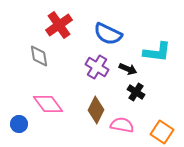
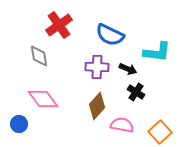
blue semicircle: moved 2 px right, 1 px down
purple cross: rotated 30 degrees counterclockwise
pink diamond: moved 5 px left, 5 px up
brown diamond: moved 1 px right, 4 px up; rotated 16 degrees clockwise
orange square: moved 2 px left; rotated 15 degrees clockwise
